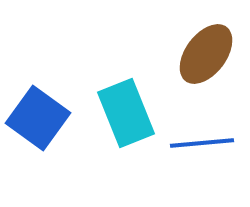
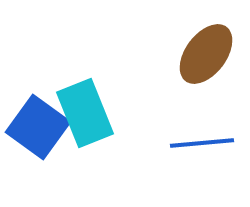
cyan rectangle: moved 41 px left
blue square: moved 9 px down
